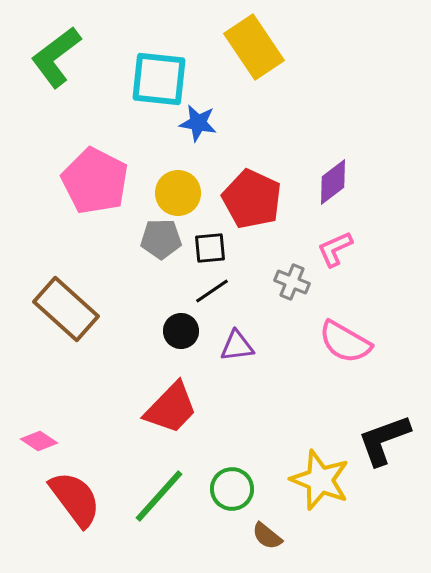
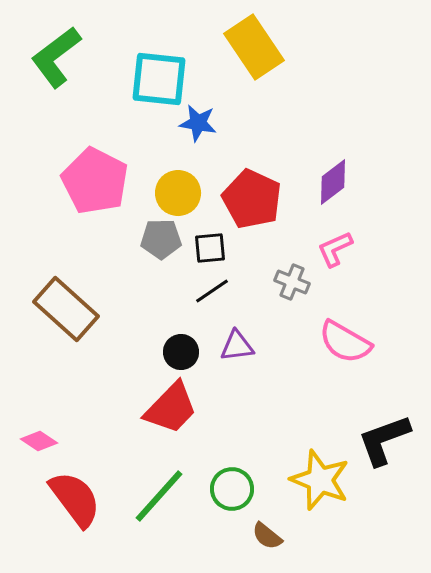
black circle: moved 21 px down
